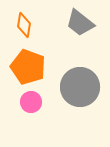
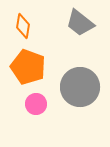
orange diamond: moved 1 px left, 1 px down
pink circle: moved 5 px right, 2 px down
